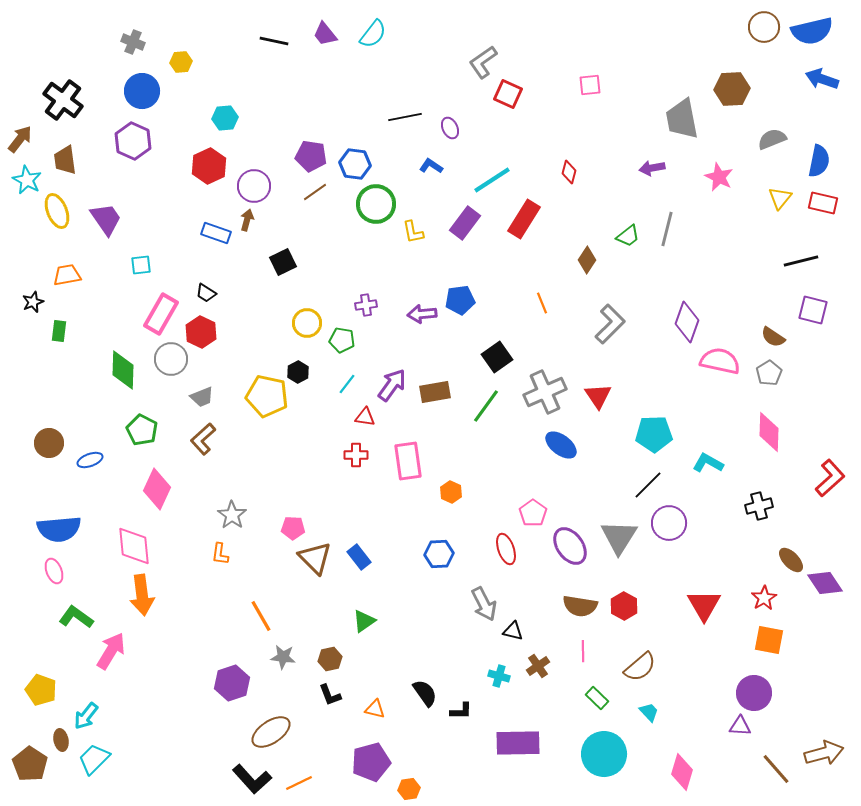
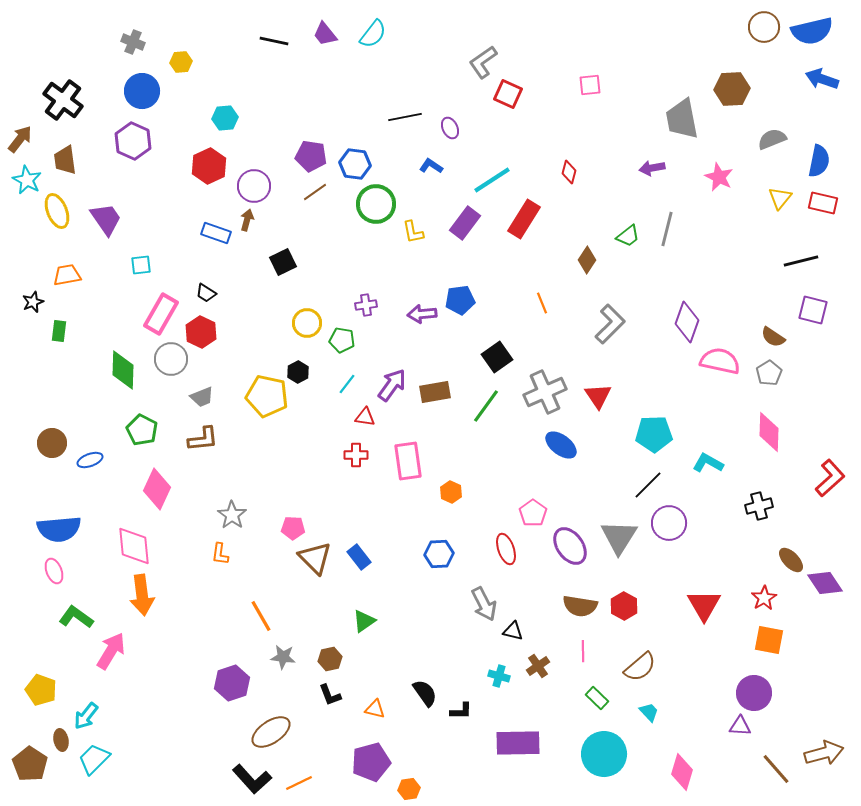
brown L-shape at (203, 439): rotated 144 degrees counterclockwise
brown circle at (49, 443): moved 3 px right
